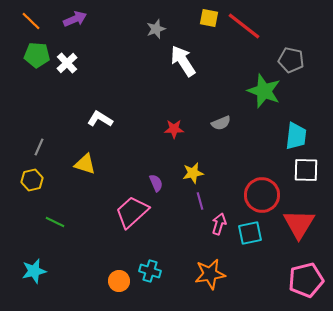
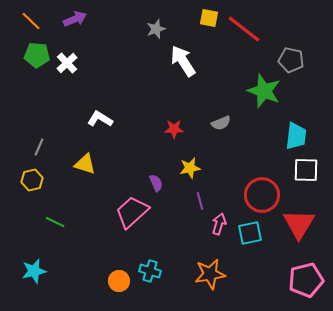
red line: moved 3 px down
yellow star: moved 3 px left, 5 px up
